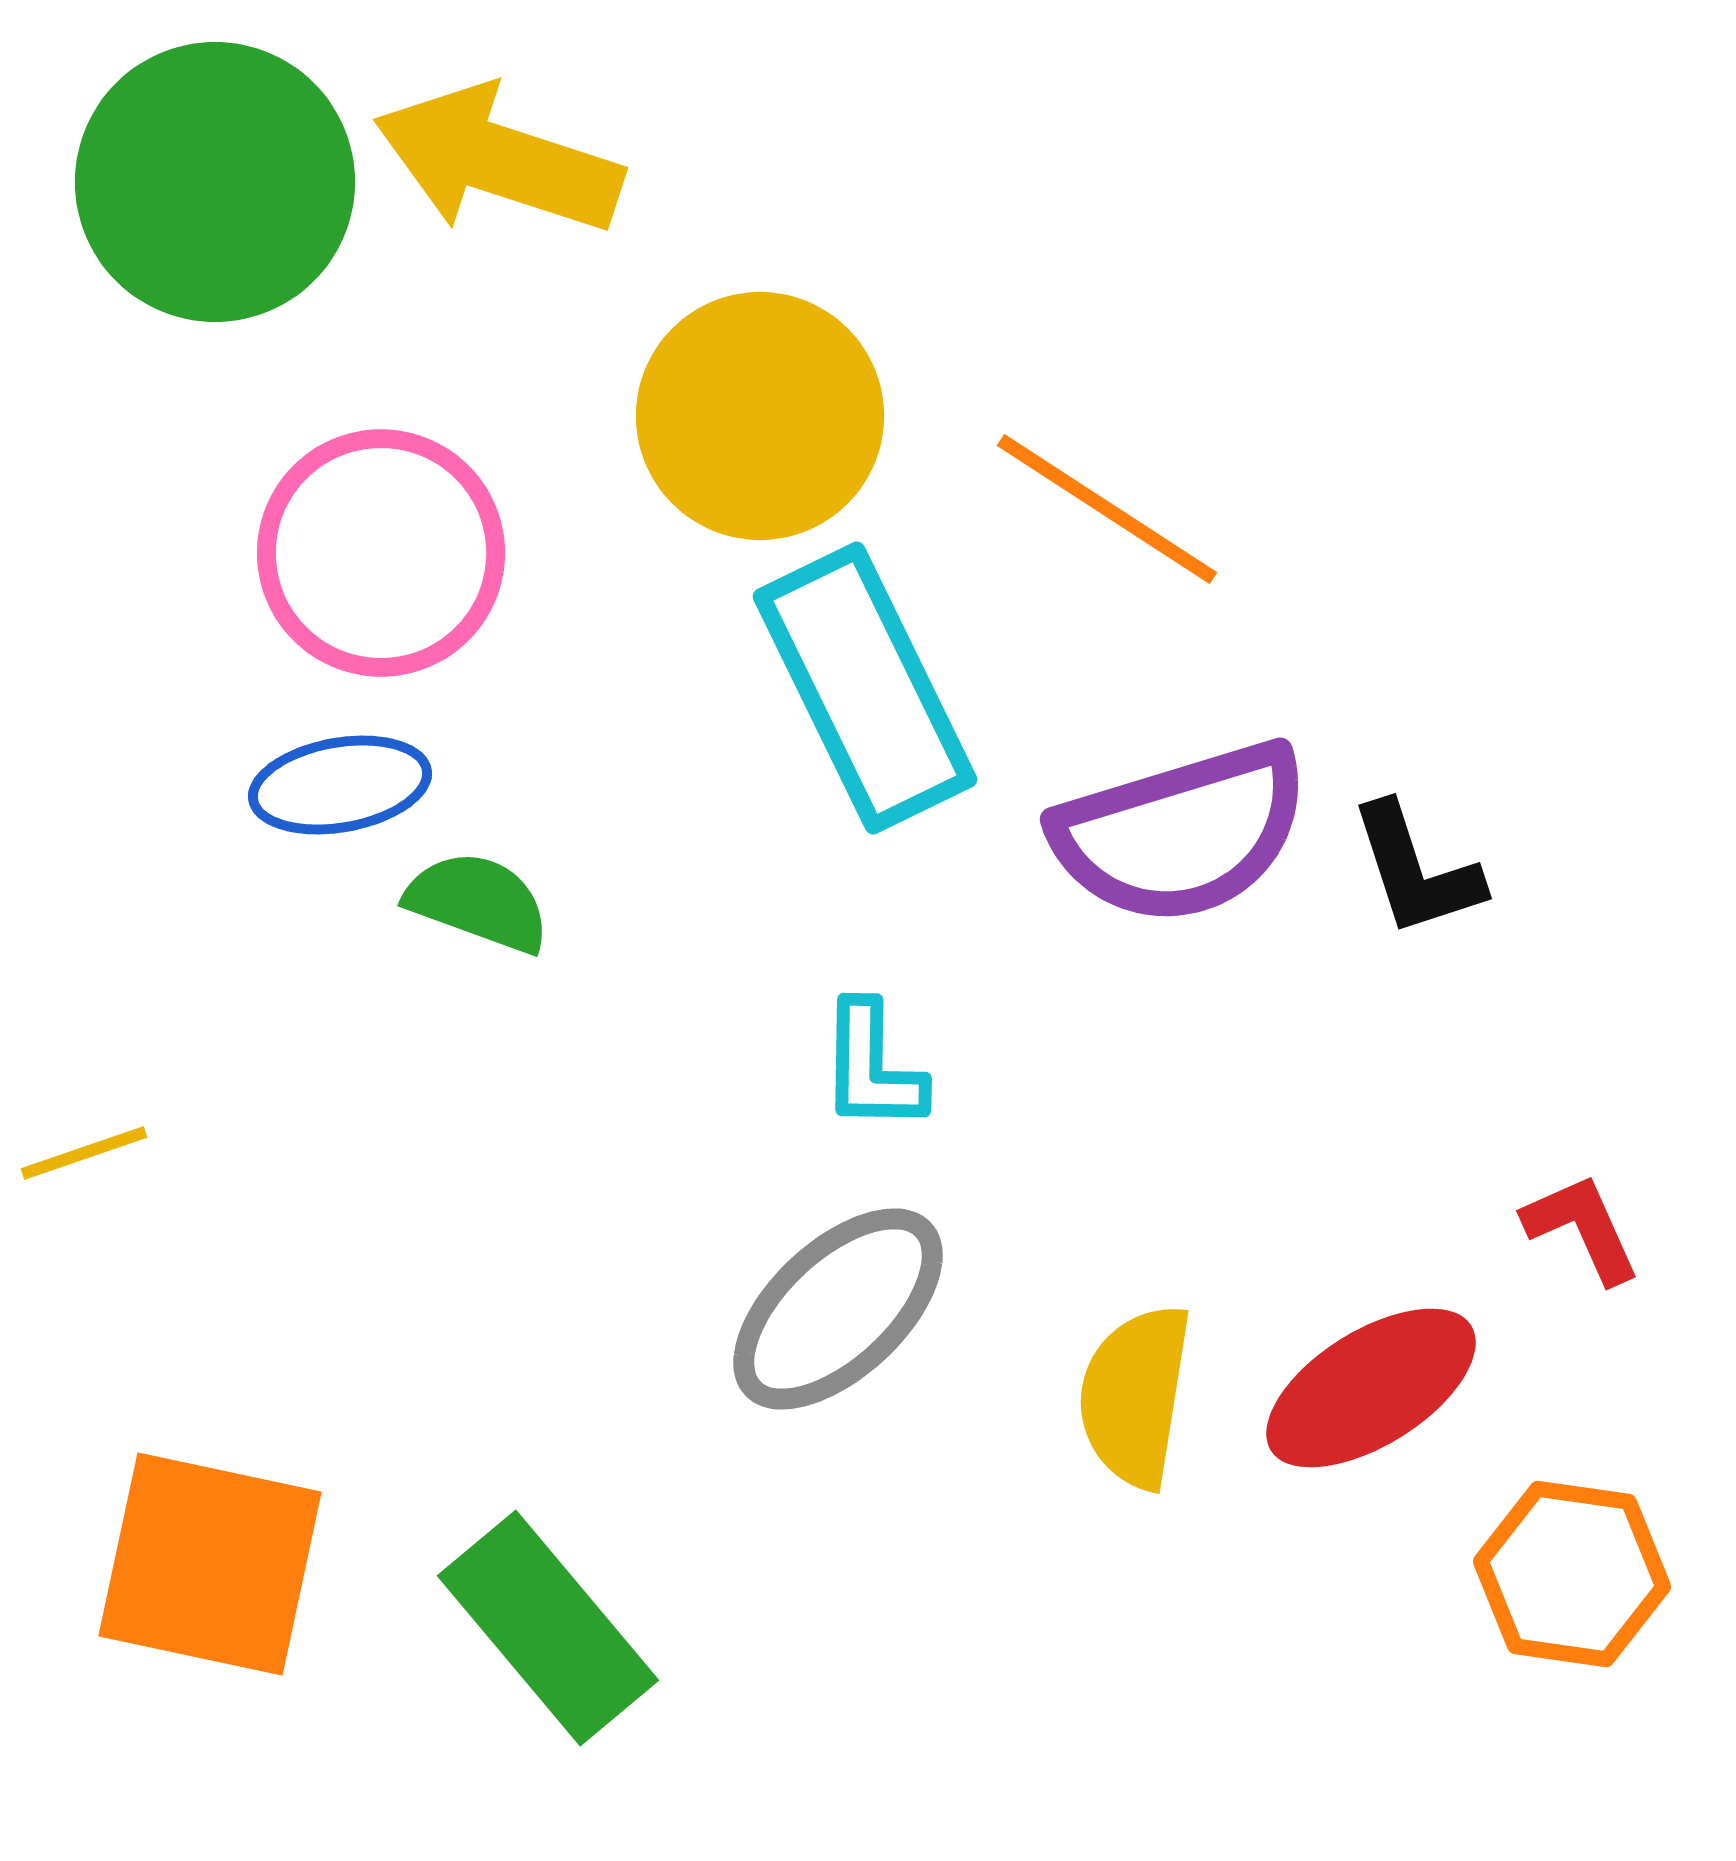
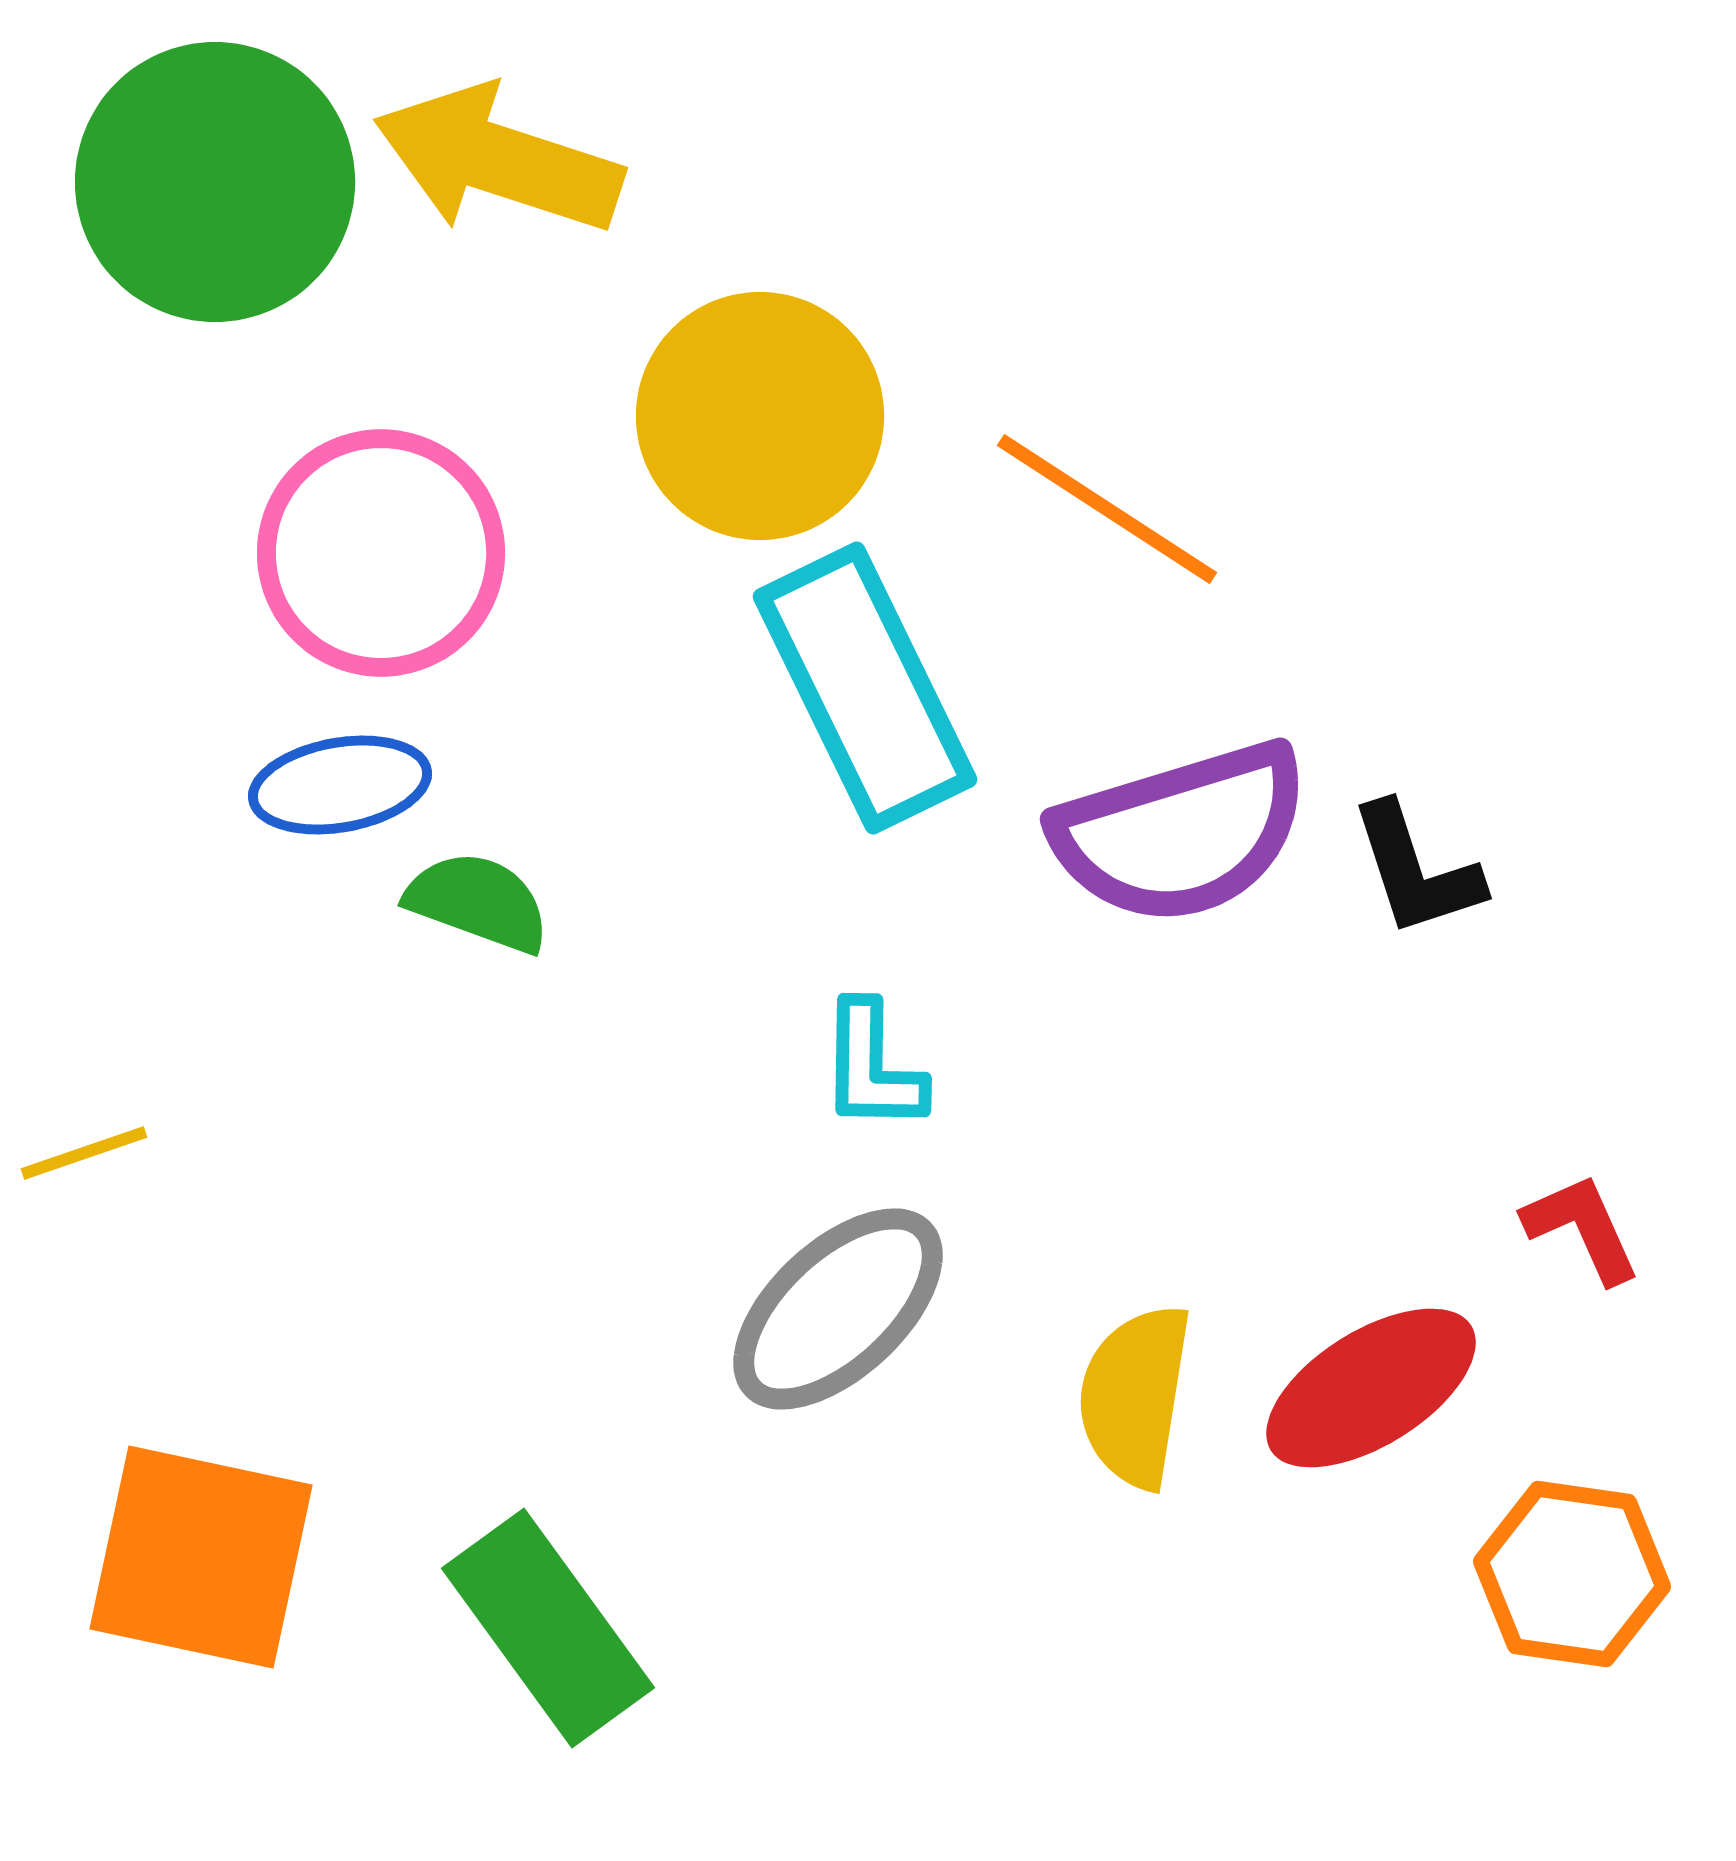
orange square: moved 9 px left, 7 px up
green rectangle: rotated 4 degrees clockwise
